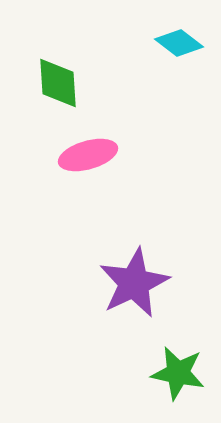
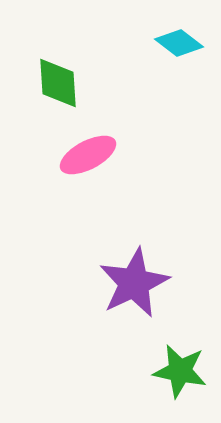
pink ellipse: rotated 12 degrees counterclockwise
green star: moved 2 px right, 2 px up
